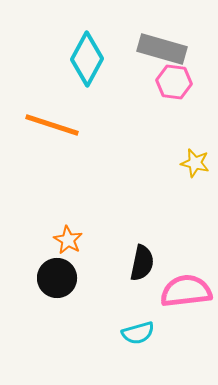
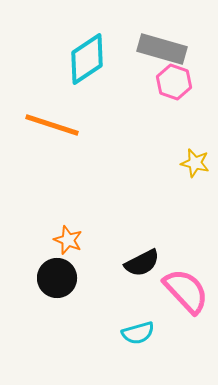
cyan diamond: rotated 28 degrees clockwise
pink hexagon: rotated 12 degrees clockwise
orange star: rotated 8 degrees counterclockwise
black semicircle: rotated 51 degrees clockwise
pink semicircle: rotated 54 degrees clockwise
